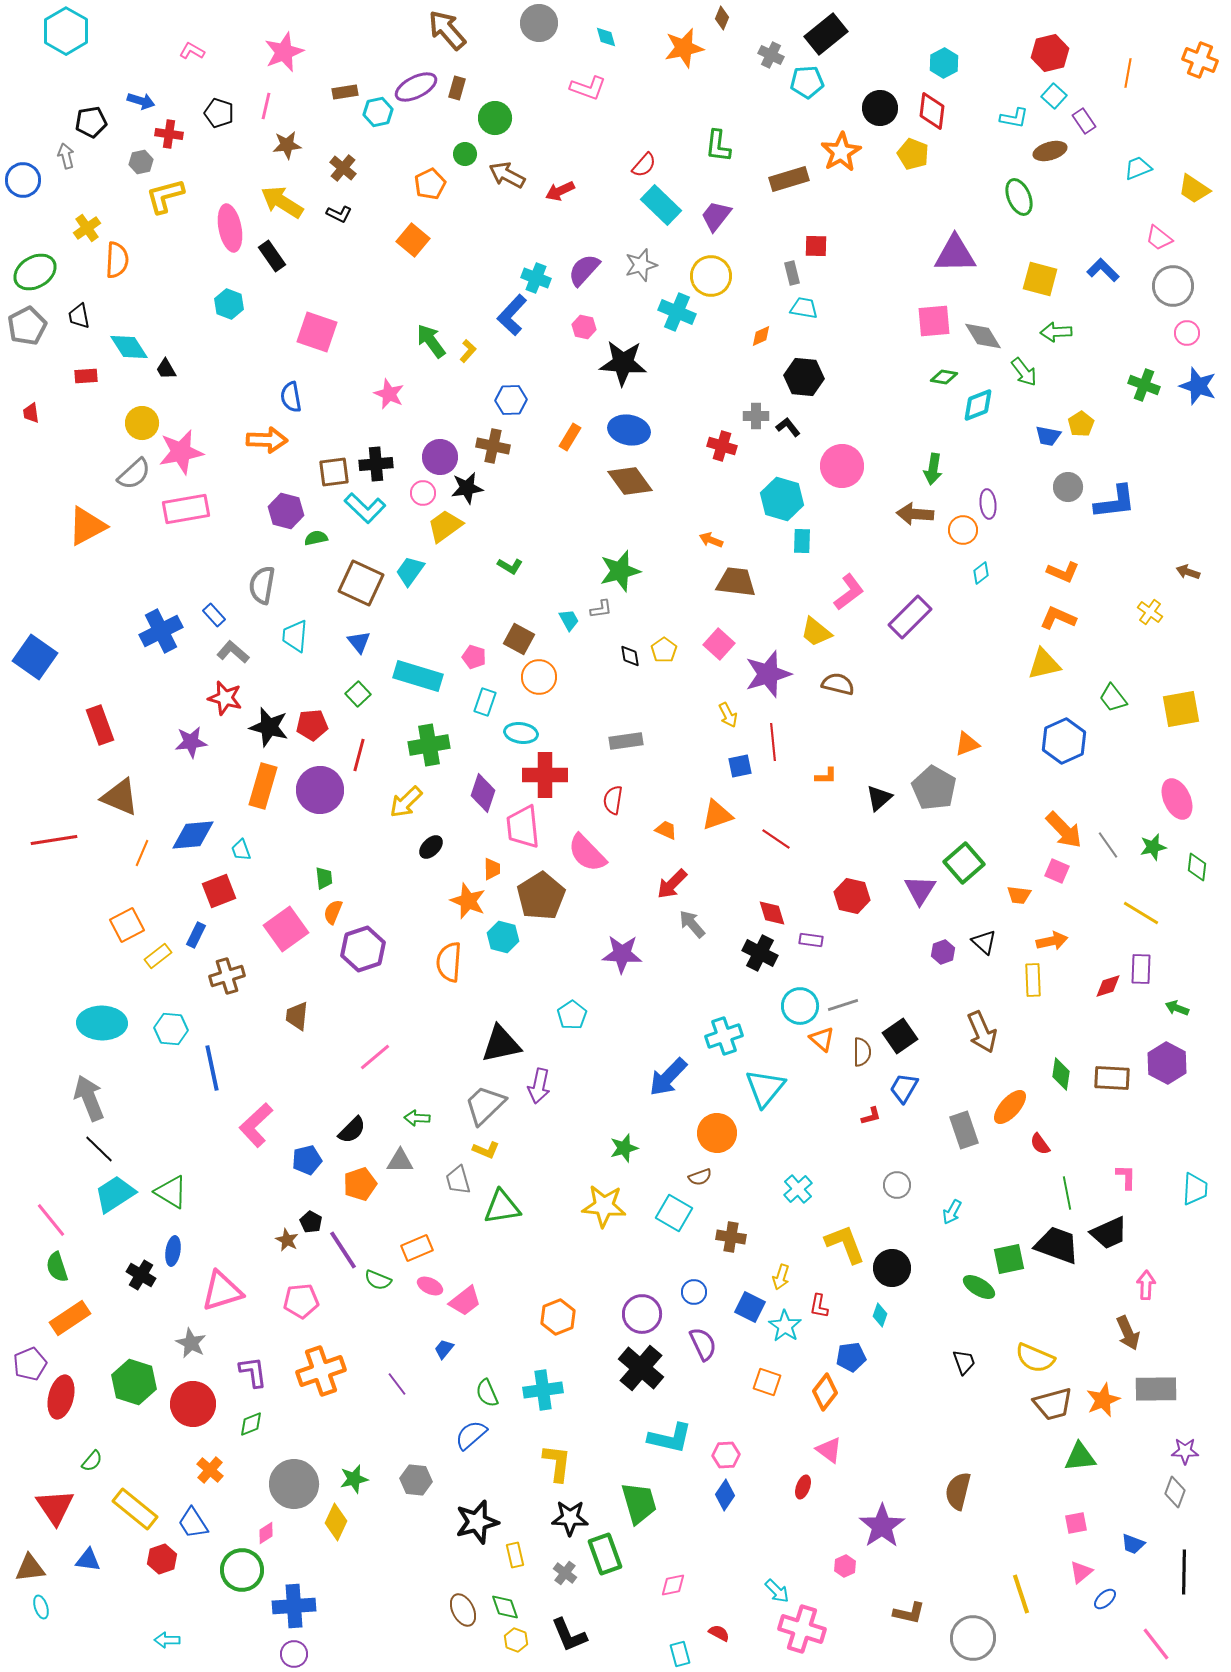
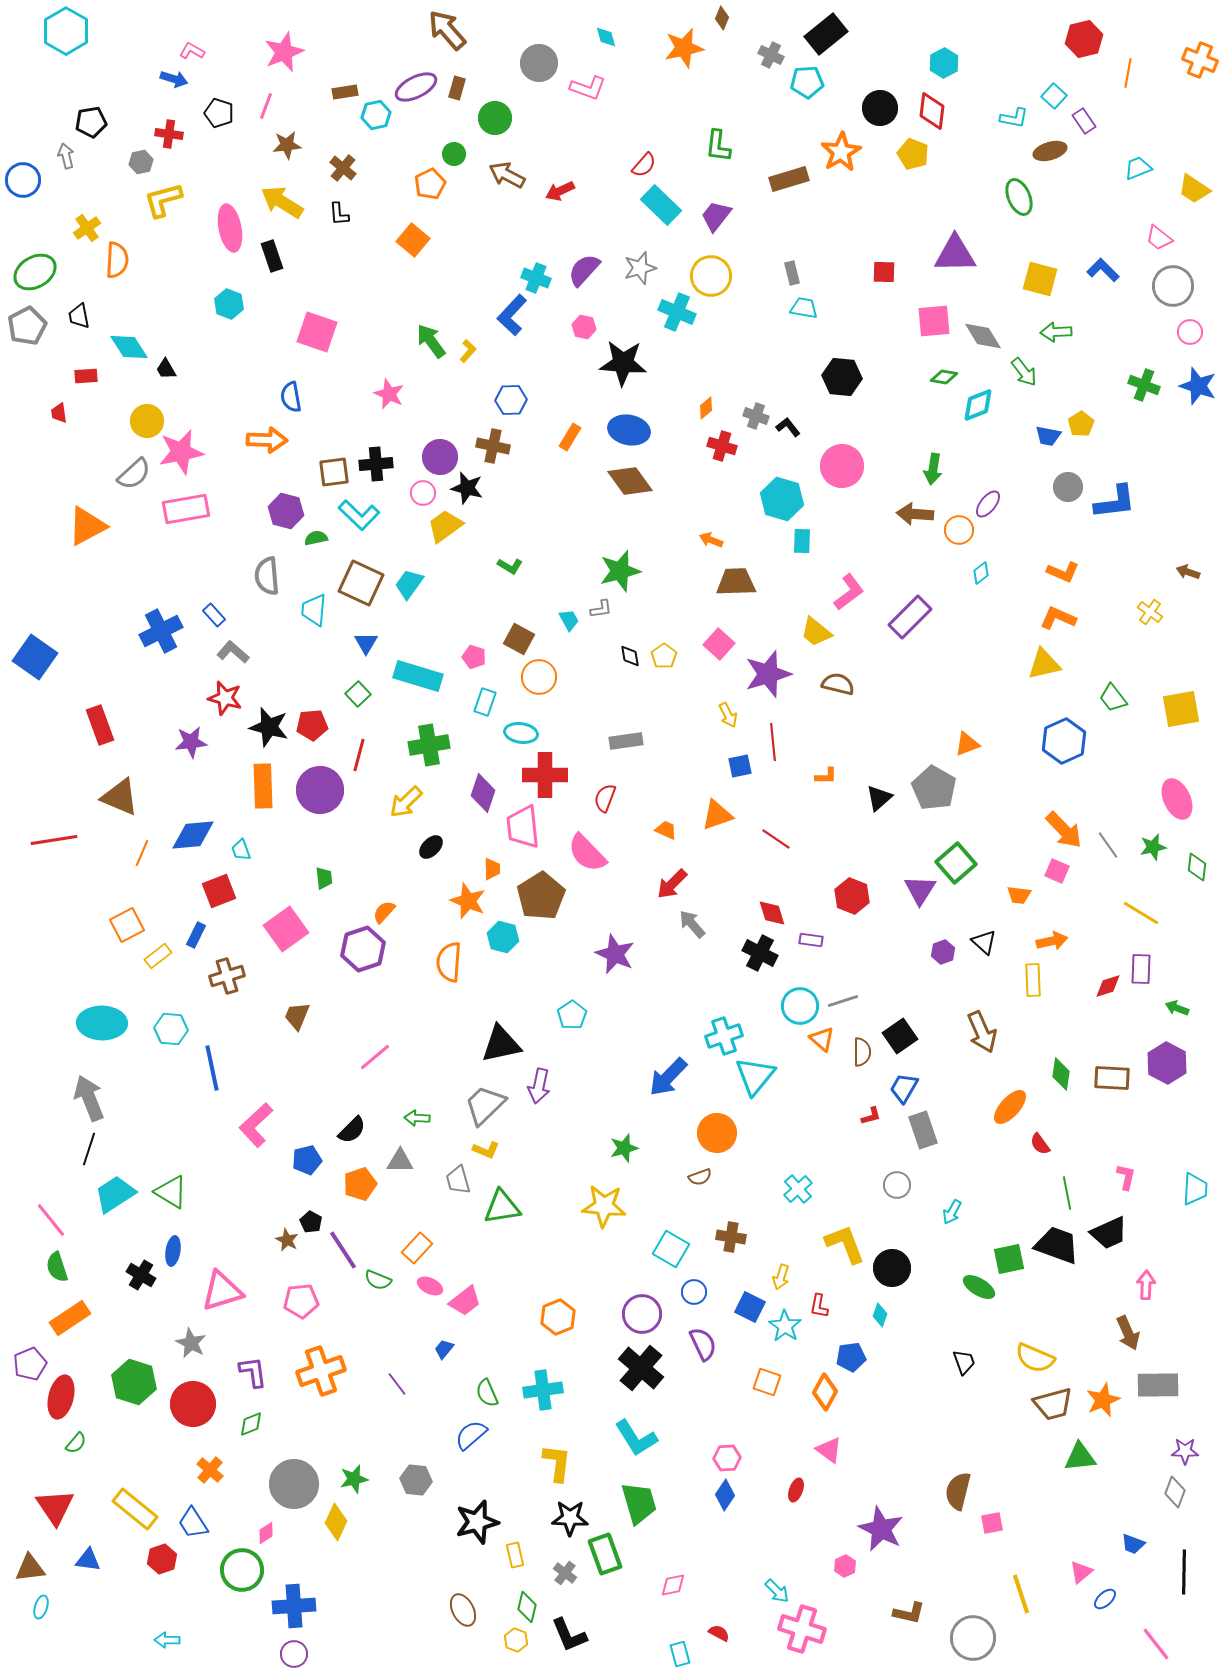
gray circle at (539, 23): moved 40 px down
red hexagon at (1050, 53): moved 34 px right, 14 px up
blue arrow at (141, 101): moved 33 px right, 22 px up
pink line at (266, 106): rotated 8 degrees clockwise
cyan hexagon at (378, 112): moved 2 px left, 3 px down
green circle at (465, 154): moved 11 px left
yellow L-shape at (165, 196): moved 2 px left, 4 px down
black L-shape at (339, 214): rotated 60 degrees clockwise
red square at (816, 246): moved 68 px right, 26 px down
black rectangle at (272, 256): rotated 16 degrees clockwise
gray star at (641, 265): moved 1 px left, 3 px down
pink circle at (1187, 333): moved 3 px right, 1 px up
orange diamond at (761, 336): moved 55 px left, 72 px down; rotated 15 degrees counterclockwise
black hexagon at (804, 377): moved 38 px right
red trapezoid at (31, 413): moved 28 px right
gray cross at (756, 416): rotated 20 degrees clockwise
yellow circle at (142, 423): moved 5 px right, 2 px up
black star at (467, 488): rotated 24 degrees clockwise
purple ellipse at (988, 504): rotated 44 degrees clockwise
cyan L-shape at (365, 508): moved 6 px left, 7 px down
orange circle at (963, 530): moved 4 px left
cyan trapezoid at (410, 571): moved 1 px left, 13 px down
brown trapezoid at (736, 582): rotated 9 degrees counterclockwise
gray semicircle at (262, 585): moved 5 px right, 9 px up; rotated 15 degrees counterclockwise
cyan trapezoid at (295, 636): moved 19 px right, 26 px up
blue triangle at (359, 642): moved 7 px right, 1 px down; rotated 10 degrees clockwise
yellow pentagon at (664, 650): moved 6 px down
orange rectangle at (263, 786): rotated 18 degrees counterclockwise
red semicircle at (613, 800): moved 8 px left, 2 px up; rotated 12 degrees clockwise
green square at (964, 863): moved 8 px left
red hexagon at (852, 896): rotated 8 degrees clockwise
orange semicircle at (333, 912): moved 51 px right; rotated 20 degrees clockwise
purple star at (622, 954): moved 7 px left; rotated 21 degrees clockwise
gray line at (843, 1005): moved 4 px up
brown trapezoid at (297, 1016): rotated 16 degrees clockwise
cyan triangle at (765, 1088): moved 10 px left, 12 px up
gray rectangle at (964, 1130): moved 41 px left
black line at (99, 1149): moved 10 px left; rotated 64 degrees clockwise
pink L-shape at (1126, 1177): rotated 12 degrees clockwise
cyan square at (674, 1213): moved 3 px left, 36 px down
orange rectangle at (417, 1248): rotated 24 degrees counterclockwise
gray rectangle at (1156, 1389): moved 2 px right, 4 px up
orange diamond at (825, 1392): rotated 9 degrees counterclockwise
cyan L-shape at (670, 1438): moved 34 px left; rotated 45 degrees clockwise
pink hexagon at (726, 1455): moved 1 px right, 3 px down
green semicircle at (92, 1461): moved 16 px left, 18 px up
red ellipse at (803, 1487): moved 7 px left, 3 px down
pink square at (1076, 1523): moved 84 px left
purple star at (882, 1526): moved 1 px left, 3 px down; rotated 12 degrees counterclockwise
cyan ellipse at (41, 1607): rotated 35 degrees clockwise
green diamond at (505, 1607): moved 22 px right; rotated 32 degrees clockwise
